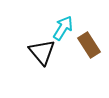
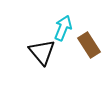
cyan arrow: rotated 10 degrees counterclockwise
